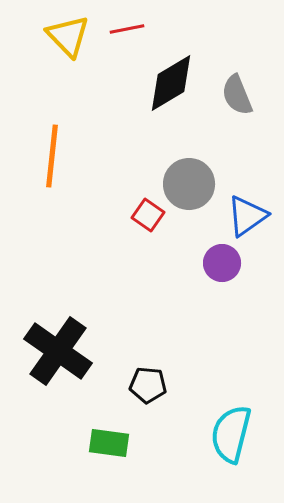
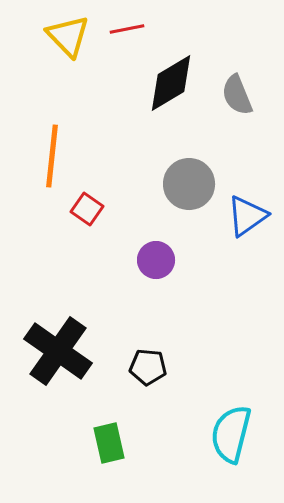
red square: moved 61 px left, 6 px up
purple circle: moved 66 px left, 3 px up
black pentagon: moved 18 px up
green rectangle: rotated 69 degrees clockwise
